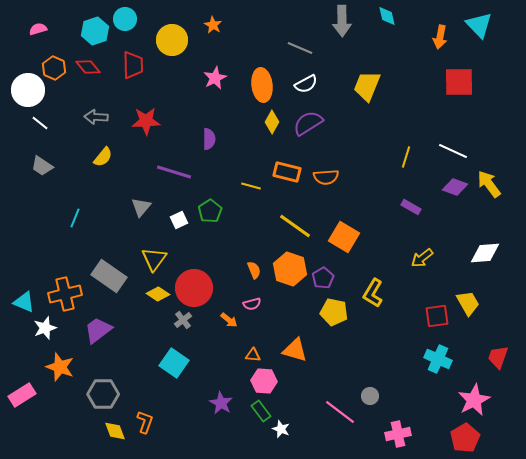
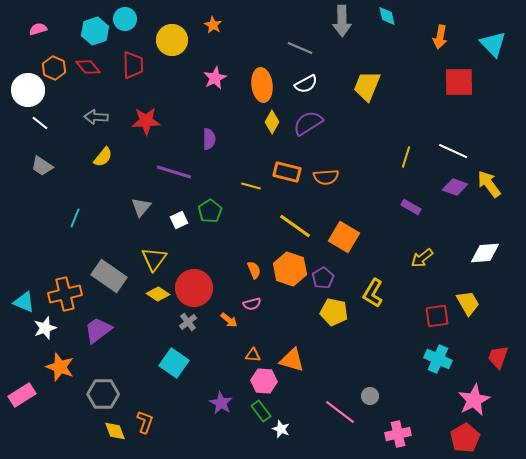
cyan triangle at (479, 25): moved 14 px right, 19 px down
gray cross at (183, 320): moved 5 px right, 2 px down
orange triangle at (295, 350): moved 3 px left, 10 px down
